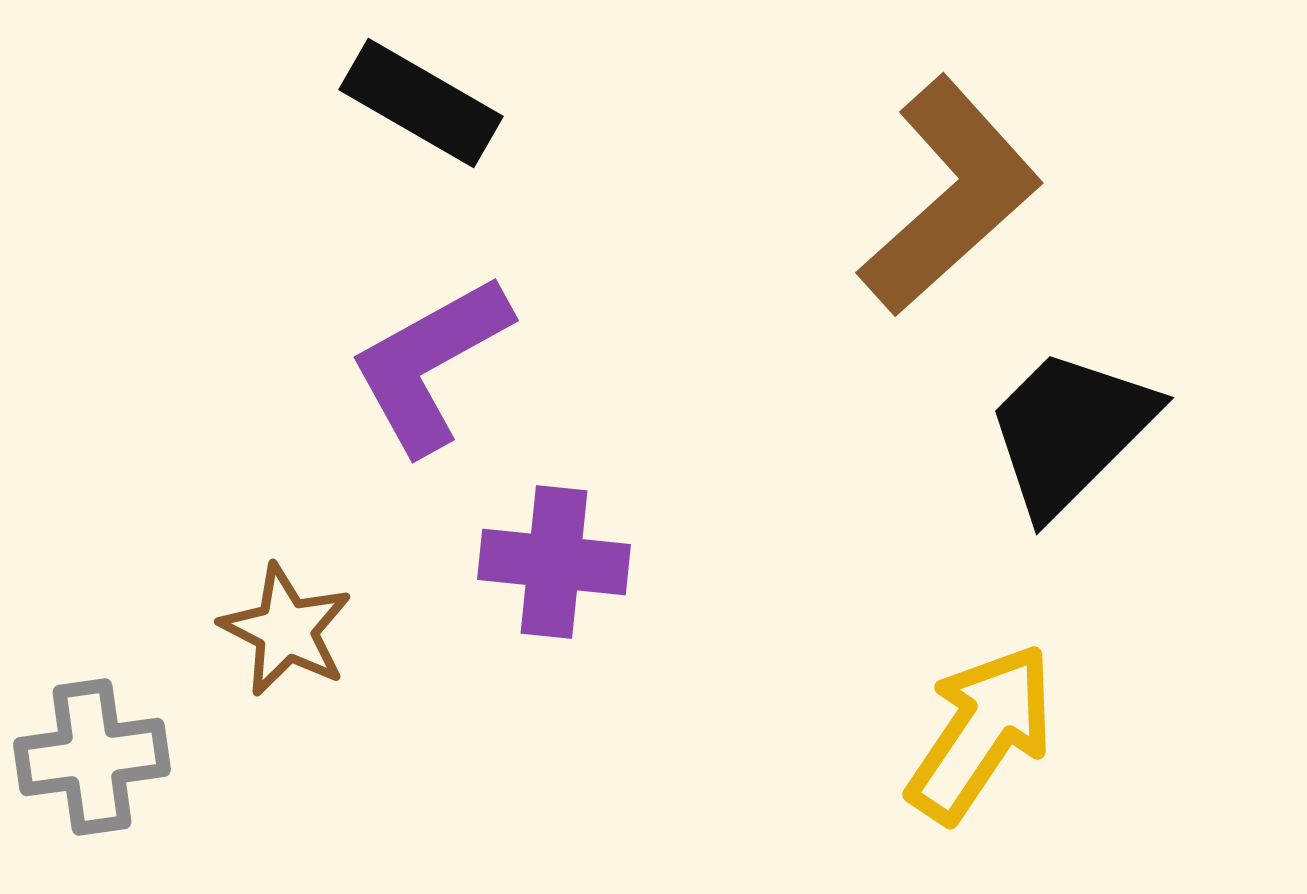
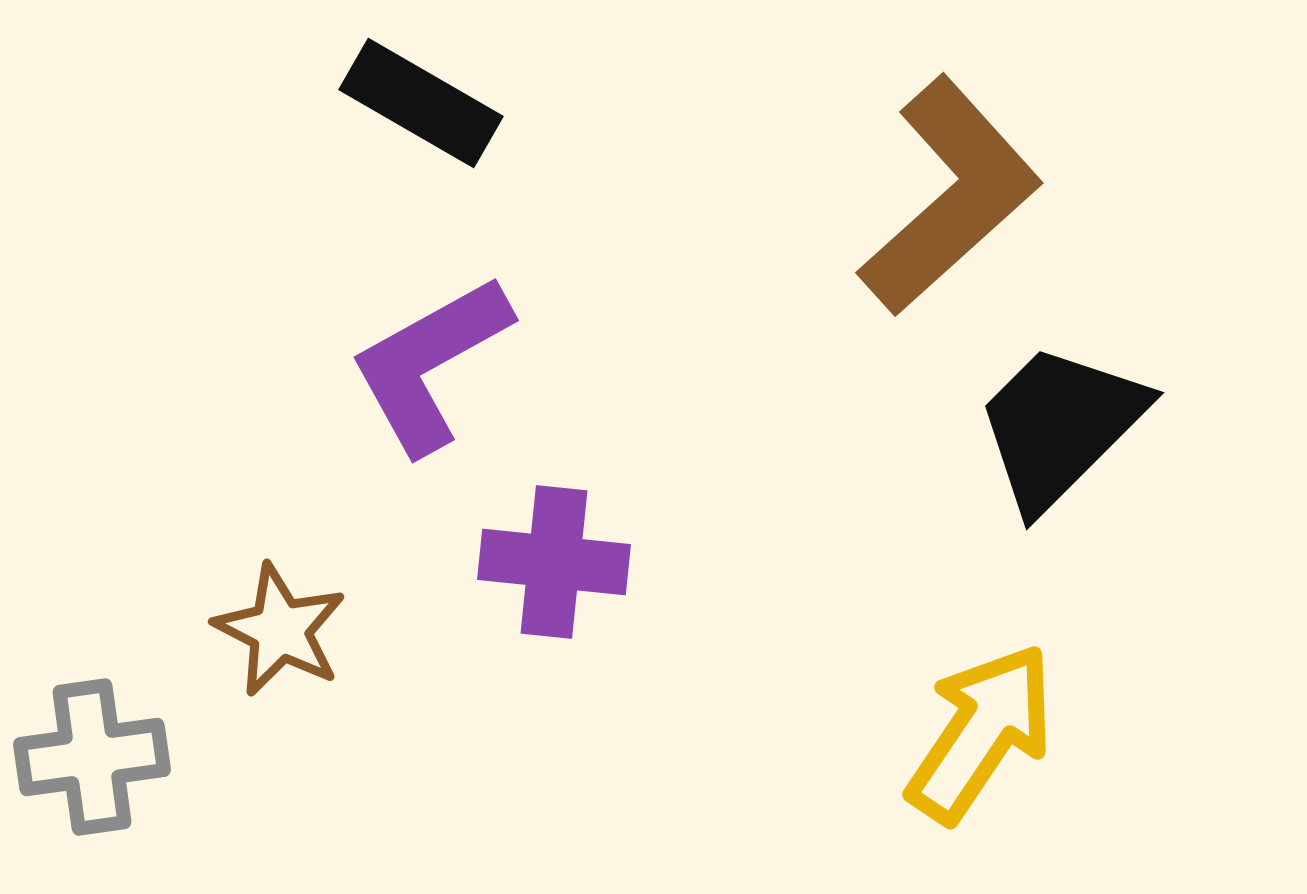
black trapezoid: moved 10 px left, 5 px up
brown star: moved 6 px left
